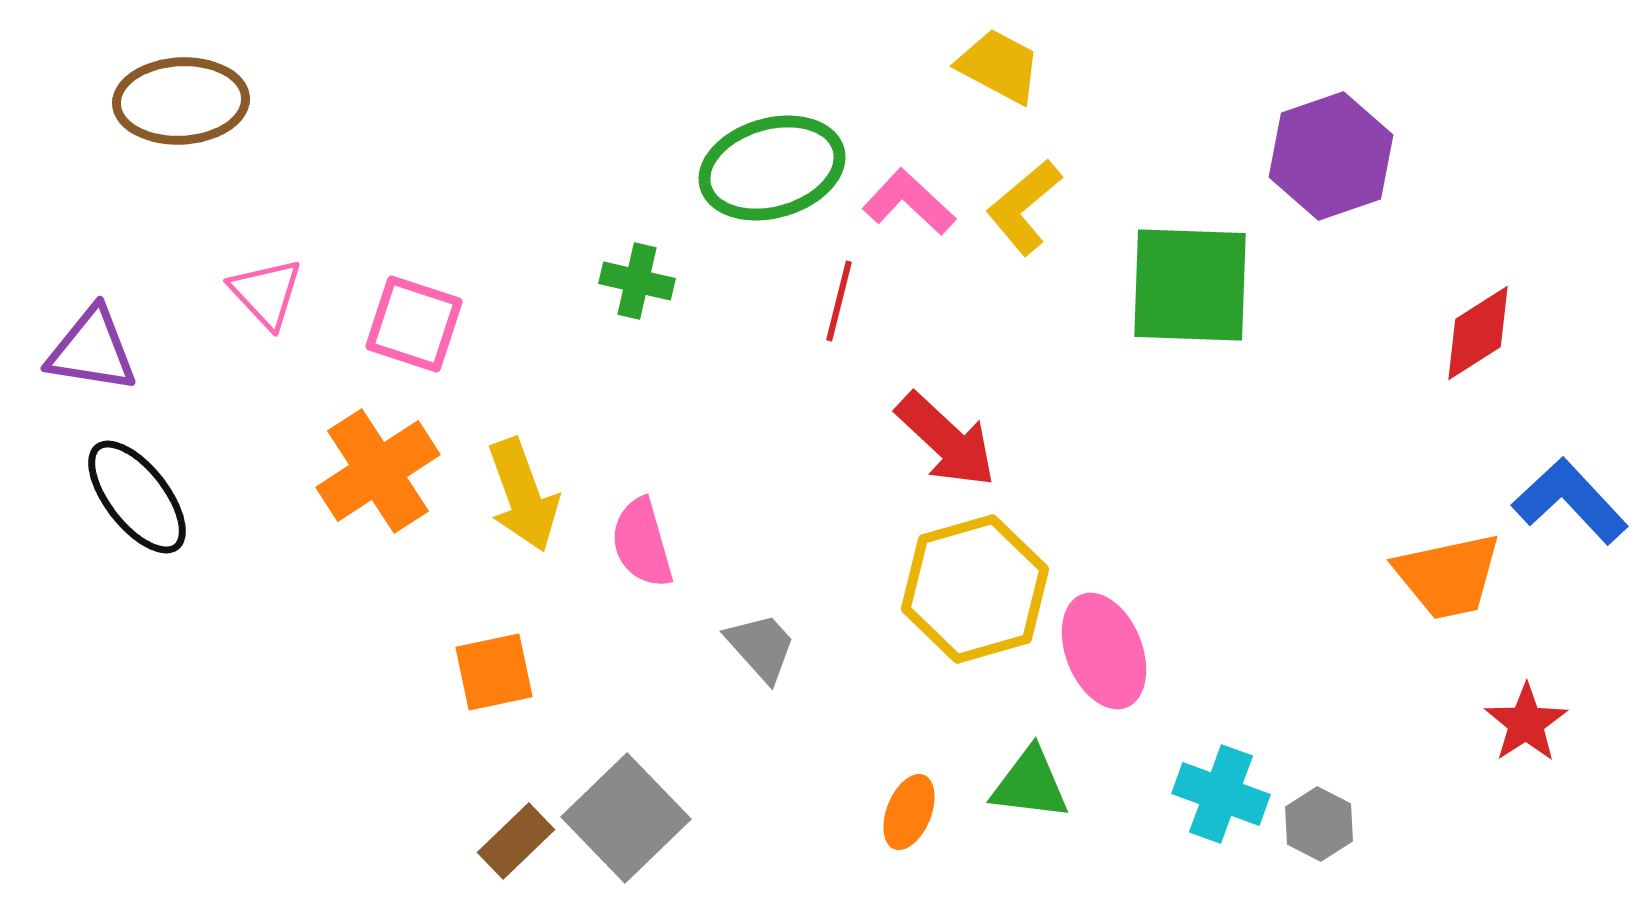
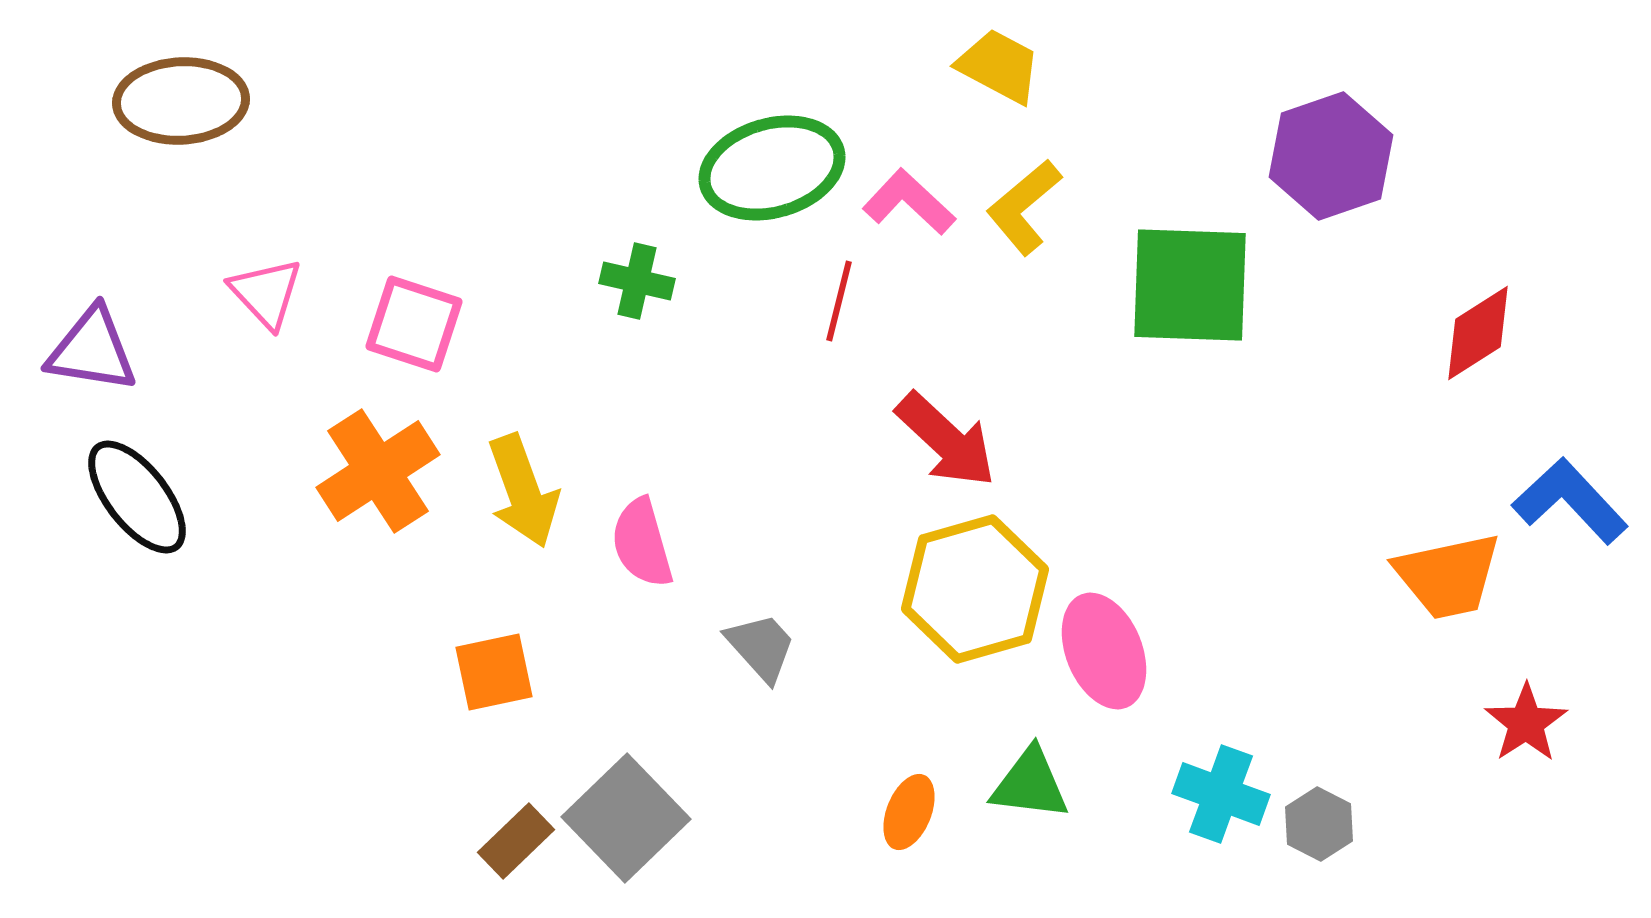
yellow arrow: moved 4 px up
